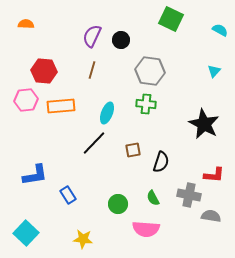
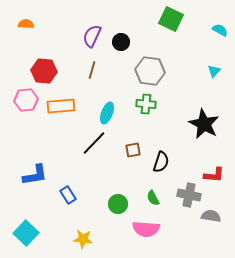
black circle: moved 2 px down
